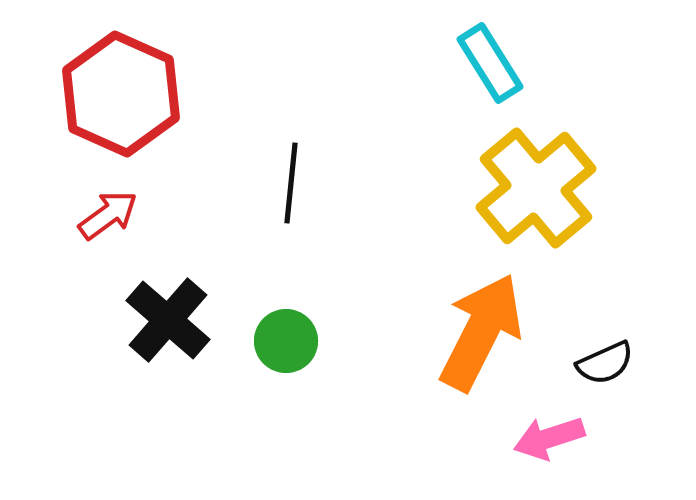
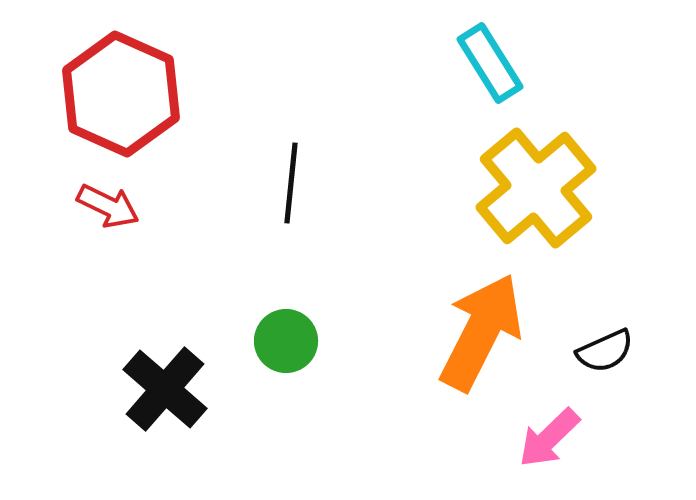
red arrow: moved 9 px up; rotated 62 degrees clockwise
black cross: moved 3 px left, 69 px down
black semicircle: moved 12 px up
pink arrow: rotated 26 degrees counterclockwise
